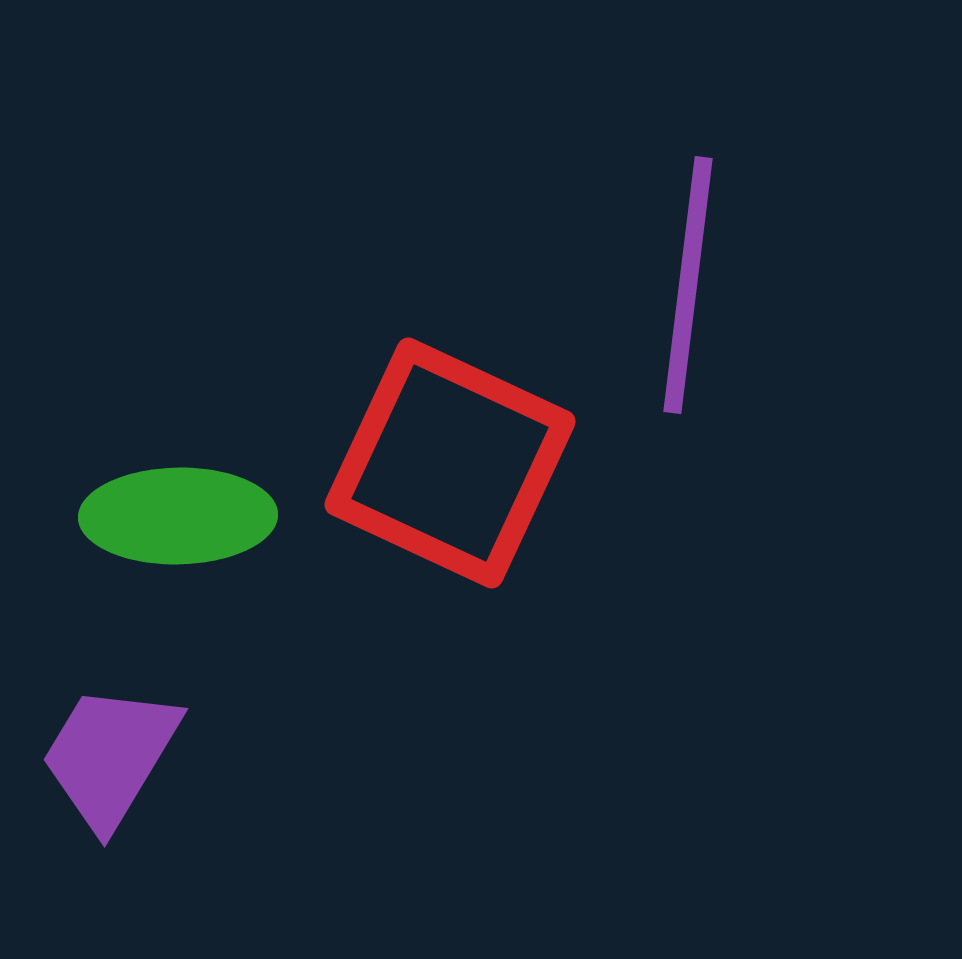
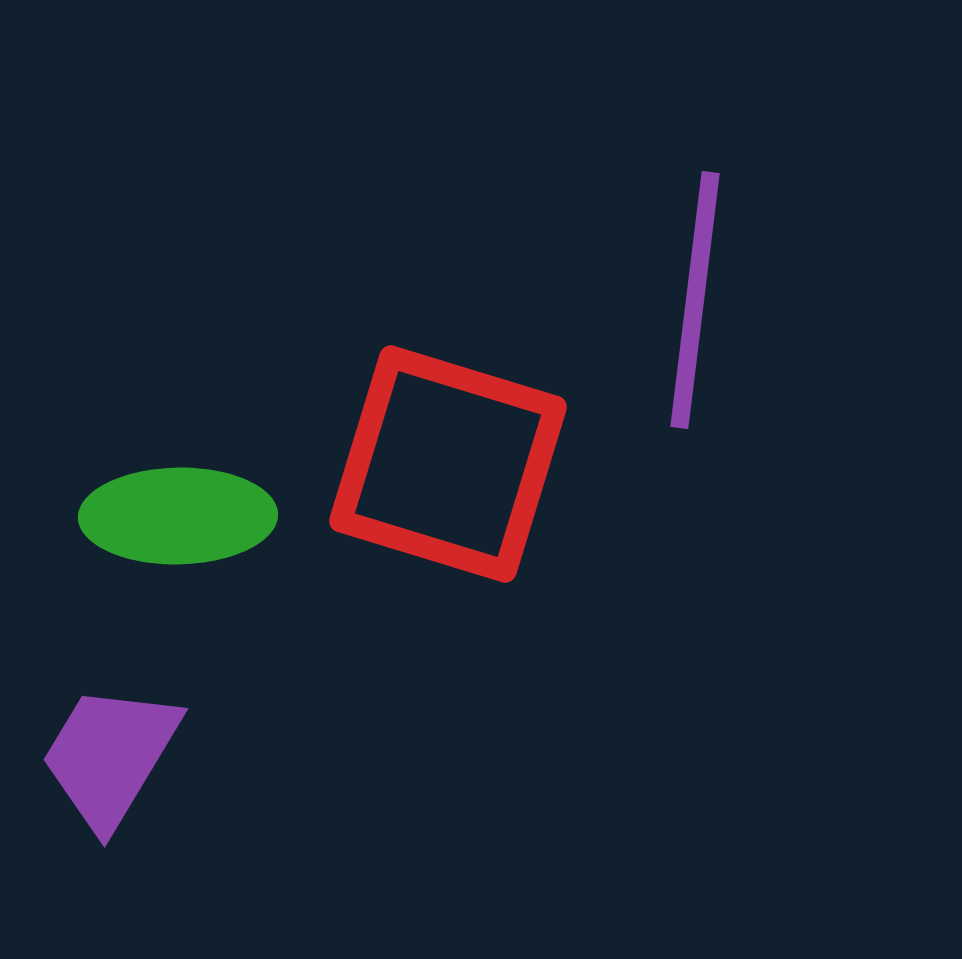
purple line: moved 7 px right, 15 px down
red square: moved 2 px left, 1 px down; rotated 8 degrees counterclockwise
